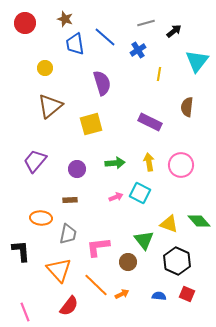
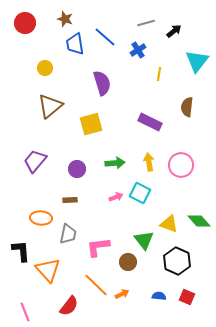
orange triangle: moved 11 px left
red square: moved 3 px down
